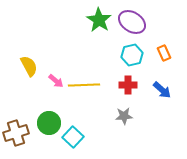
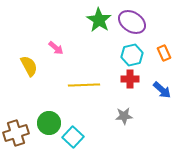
pink arrow: moved 33 px up
red cross: moved 2 px right, 6 px up
